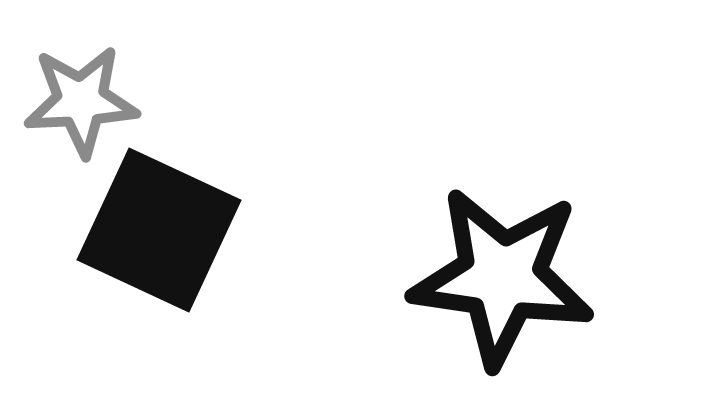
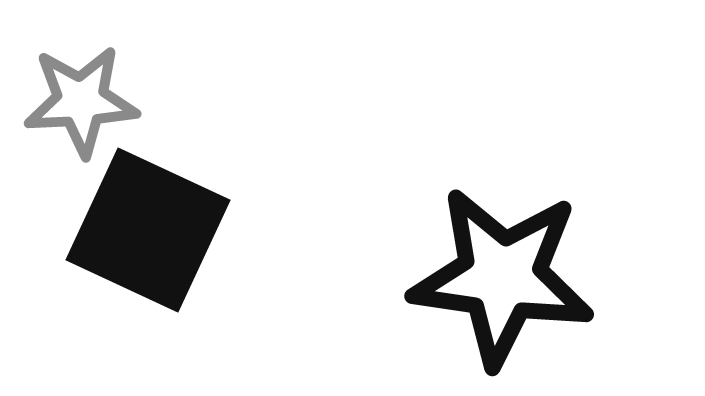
black square: moved 11 px left
